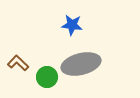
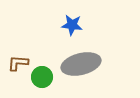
brown L-shape: rotated 40 degrees counterclockwise
green circle: moved 5 px left
